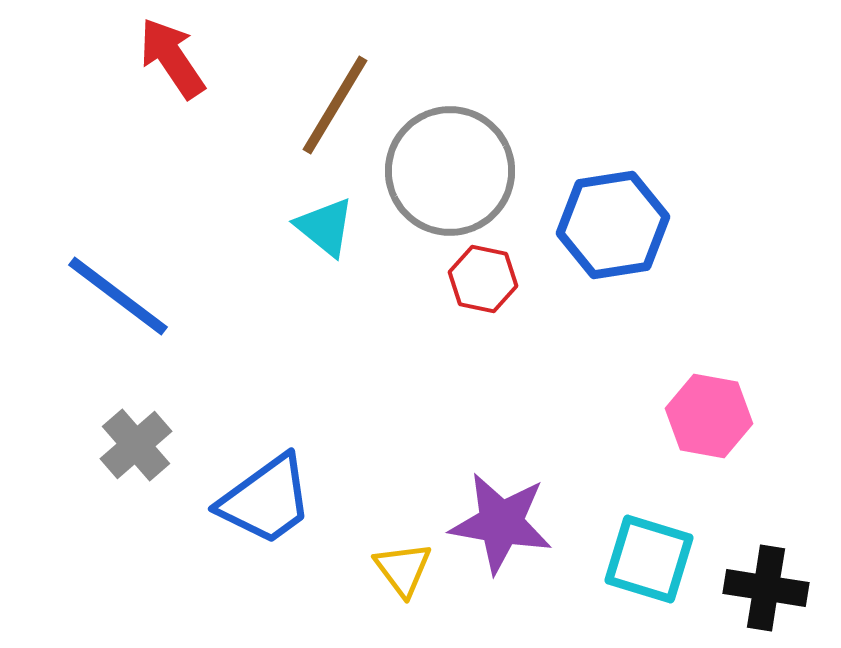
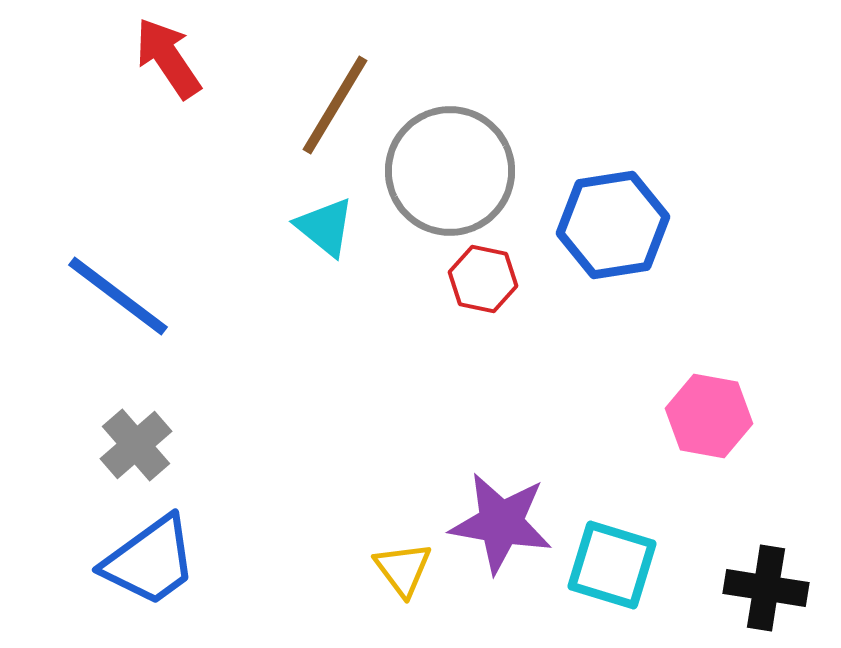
red arrow: moved 4 px left
blue trapezoid: moved 116 px left, 61 px down
cyan square: moved 37 px left, 6 px down
